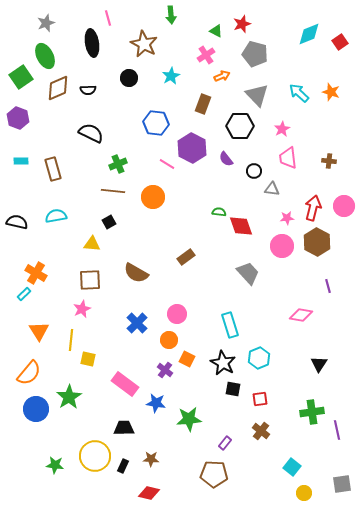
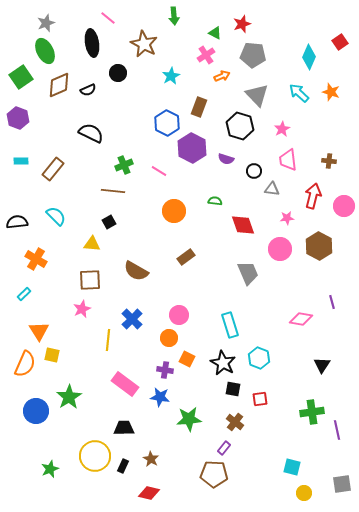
green arrow at (171, 15): moved 3 px right, 1 px down
pink line at (108, 18): rotated 35 degrees counterclockwise
green triangle at (216, 31): moved 1 px left, 2 px down
cyan diamond at (309, 34): moved 23 px down; rotated 45 degrees counterclockwise
gray pentagon at (255, 54): moved 2 px left, 1 px down; rotated 10 degrees counterclockwise
green ellipse at (45, 56): moved 5 px up
black circle at (129, 78): moved 11 px left, 5 px up
brown diamond at (58, 88): moved 1 px right, 3 px up
black semicircle at (88, 90): rotated 21 degrees counterclockwise
brown rectangle at (203, 104): moved 4 px left, 3 px down
blue hexagon at (156, 123): moved 11 px right; rotated 20 degrees clockwise
black hexagon at (240, 126): rotated 16 degrees clockwise
pink trapezoid at (288, 158): moved 2 px down
purple semicircle at (226, 159): rotated 35 degrees counterclockwise
green cross at (118, 164): moved 6 px right, 1 px down
pink line at (167, 164): moved 8 px left, 7 px down
brown rectangle at (53, 169): rotated 55 degrees clockwise
orange circle at (153, 197): moved 21 px right, 14 px down
red arrow at (313, 208): moved 12 px up
green semicircle at (219, 212): moved 4 px left, 11 px up
cyan semicircle at (56, 216): rotated 55 degrees clockwise
black semicircle at (17, 222): rotated 20 degrees counterclockwise
red diamond at (241, 226): moved 2 px right, 1 px up
brown hexagon at (317, 242): moved 2 px right, 4 px down
pink circle at (282, 246): moved 2 px left, 3 px down
orange cross at (36, 273): moved 14 px up
brown semicircle at (136, 273): moved 2 px up
gray trapezoid at (248, 273): rotated 20 degrees clockwise
purple line at (328, 286): moved 4 px right, 16 px down
pink circle at (177, 314): moved 2 px right, 1 px down
pink diamond at (301, 315): moved 4 px down
blue cross at (137, 323): moved 5 px left, 4 px up
yellow line at (71, 340): moved 37 px right
orange circle at (169, 340): moved 2 px up
cyan hexagon at (259, 358): rotated 15 degrees counterclockwise
yellow square at (88, 359): moved 36 px left, 4 px up
black triangle at (319, 364): moved 3 px right, 1 px down
purple cross at (165, 370): rotated 28 degrees counterclockwise
orange semicircle at (29, 373): moved 4 px left, 9 px up; rotated 16 degrees counterclockwise
blue star at (156, 403): moved 4 px right, 6 px up
blue circle at (36, 409): moved 2 px down
brown cross at (261, 431): moved 26 px left, 9 px up
purple rectangle at (225, 443): moved 1 px left, 5 px down
brown star at (151, 459): rotated 28 degrees clockwise
green star at (55, 465): moved 5 px left, 4 px down; rotated 30 degrees counterclockwise
cyan square at (292, 467): rotated 24 degrees counterclockwise
